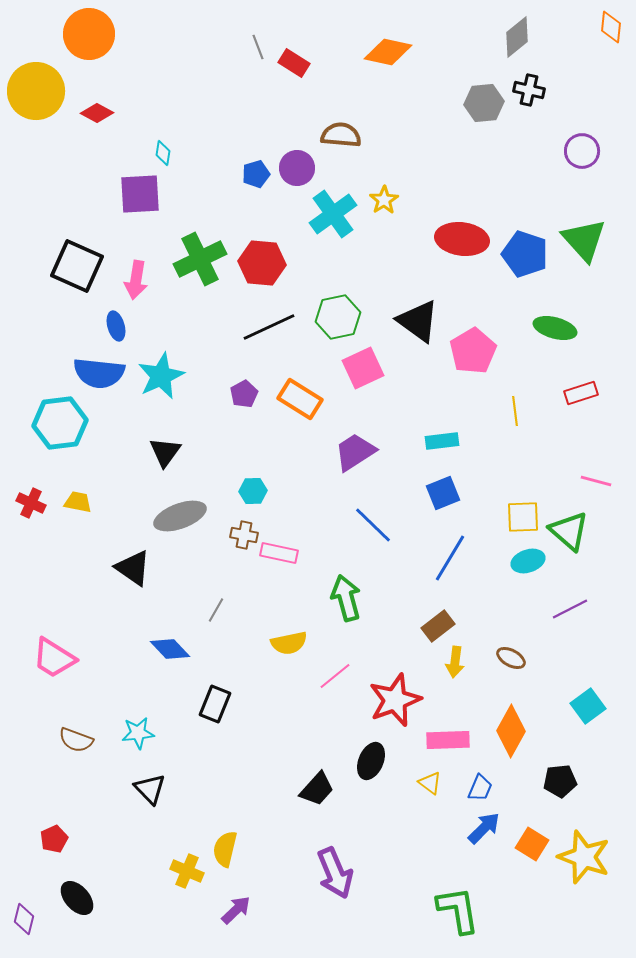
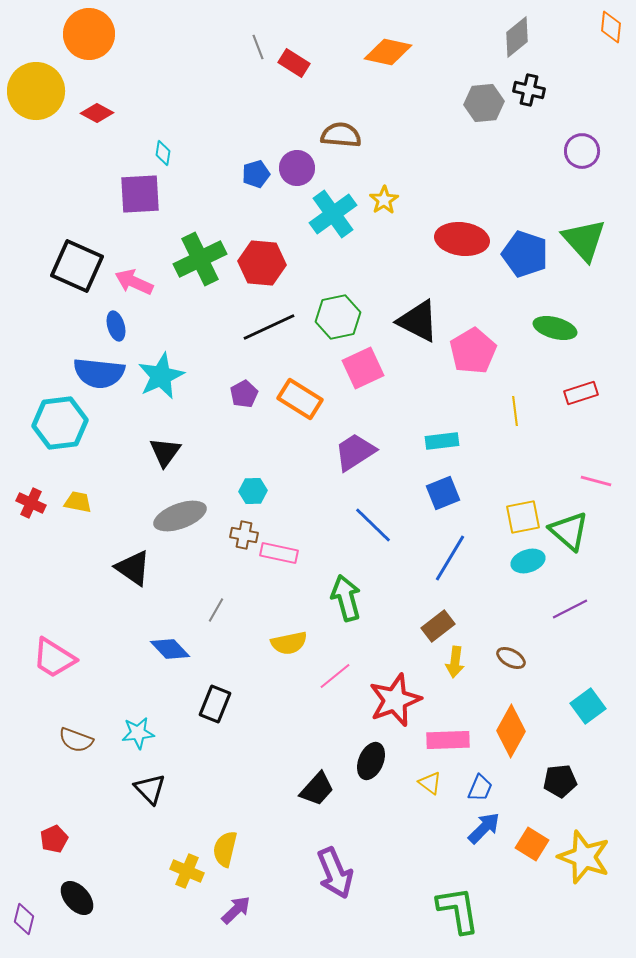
pink arrow at (136, 280): moved 2 px left, 2 px down; rotated 105 degrees clockwise
black triangle at (418, 321): rotated 9 degrees counterclockwise
yellow square at (523, 517): rotated 9 degrees counterclockwise
